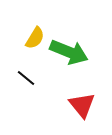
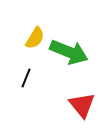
black line: rotated 72 degrees clockwise
